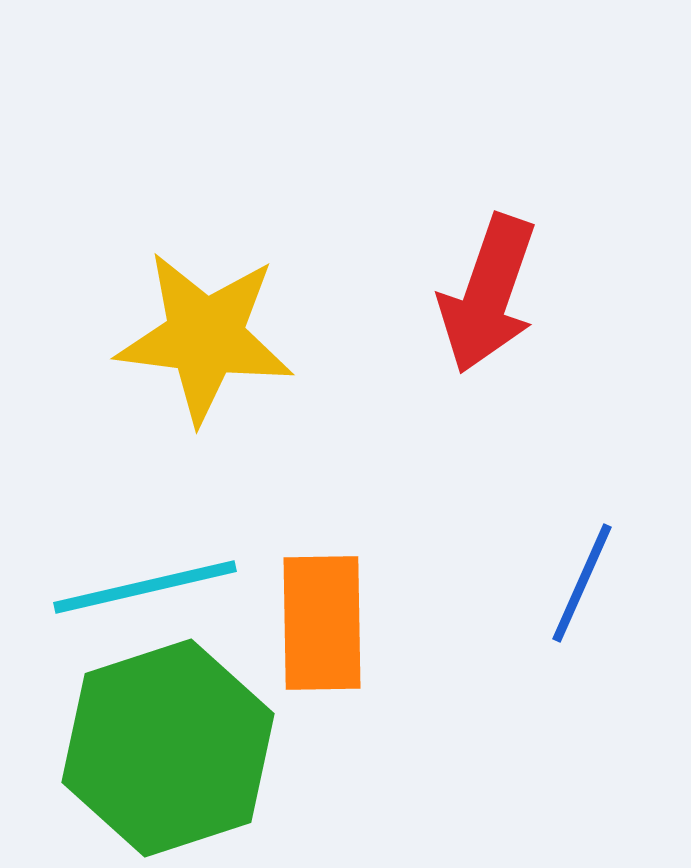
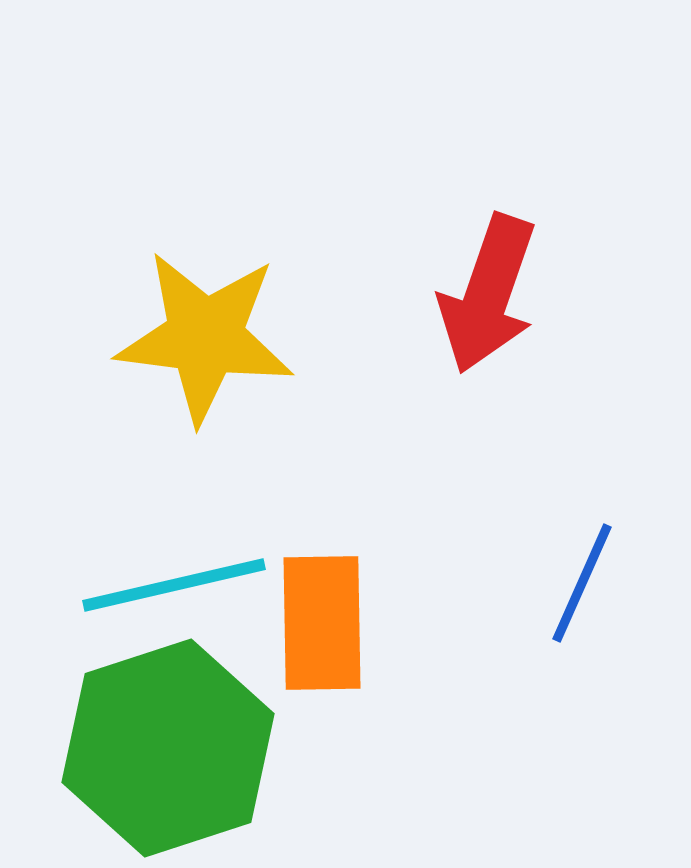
cyan line: moved 29 px right, 2 px up
